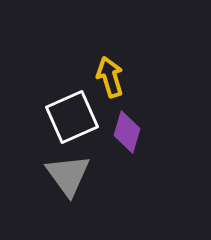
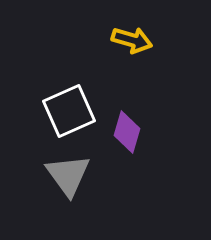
yellow arrow: moved 22 px right, 37 px up; rotated 123 degrees clockwise
white square: moved 3 px left, 6 px up
